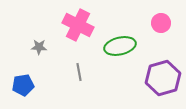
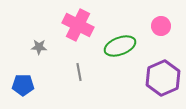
pink circle: moved 3 px down
green ellipse: rotated 8 degrees counterclockwise
purple hexagon: rotated 8 degrees counterclockwise
blue pentagon: rotated 10 degrees clockwise
